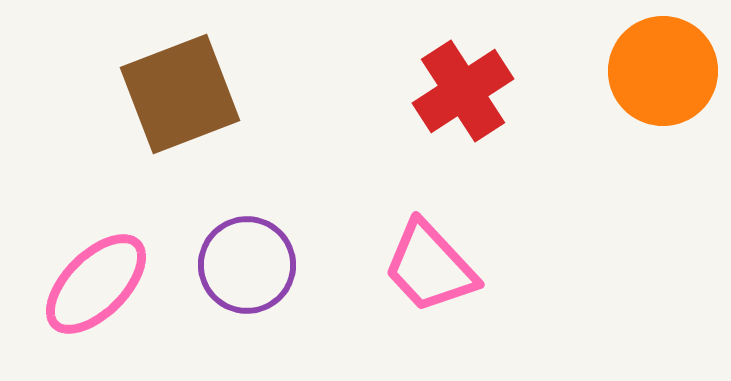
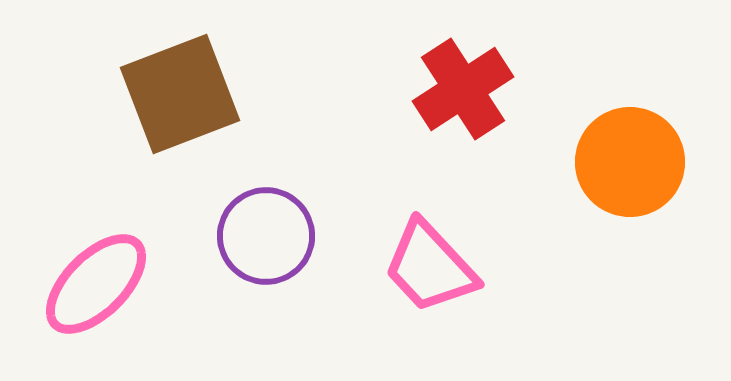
orange circle: moved 33 px left, 91 px down
red cross: moved 2 px up
purple circle: moved 19 px right, 29 px up
